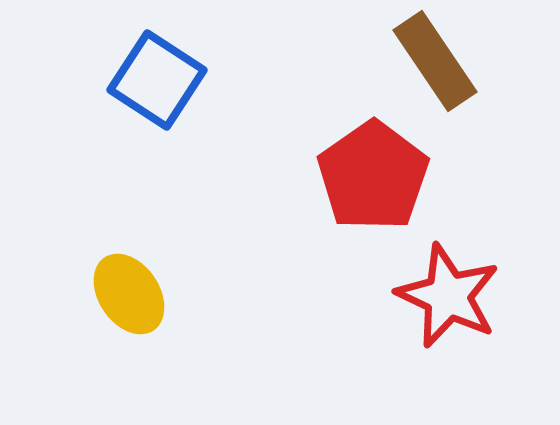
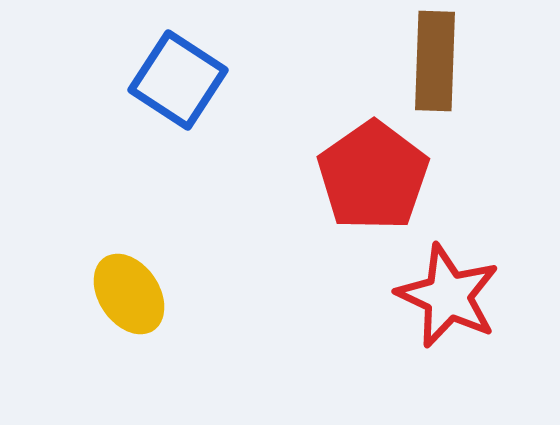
brown rectangle: rotated 36 degrees clockwise
blue square: moved 21 px right
